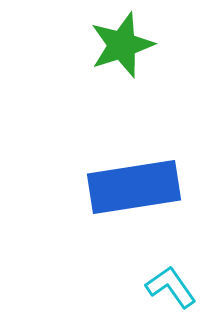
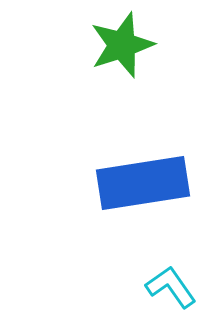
blue rectangle: moved 9 px right, 4 px up
